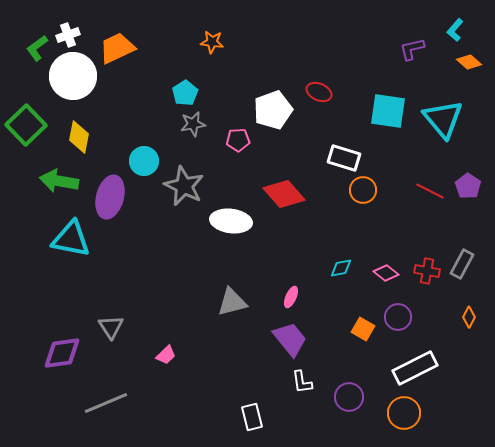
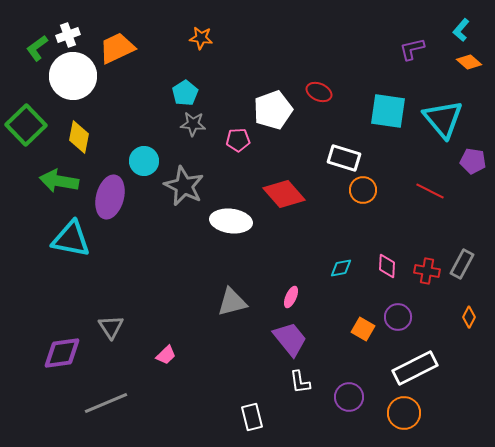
cyan L-shape at (455, 30): moved 6 px right
orange star at (212, 42): moved 11 px left, 4 px up
gray star at (193, 124): rotated 15 degrees clockwise
purple pentagon at (468, 186): moved 5 px right, 25 px up; rotated 25 degrees counterclockwise
pink diamond at (386, 273): moved 1 px right, 7 px up; rotated 55 degrees clockwise
white L-shape at (302, 382): moved 2 px left
